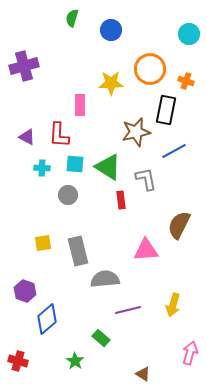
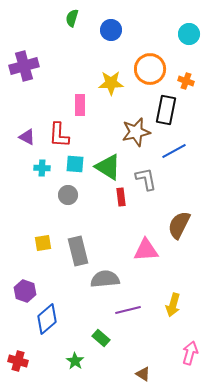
red rectangle: moved 3 px up
